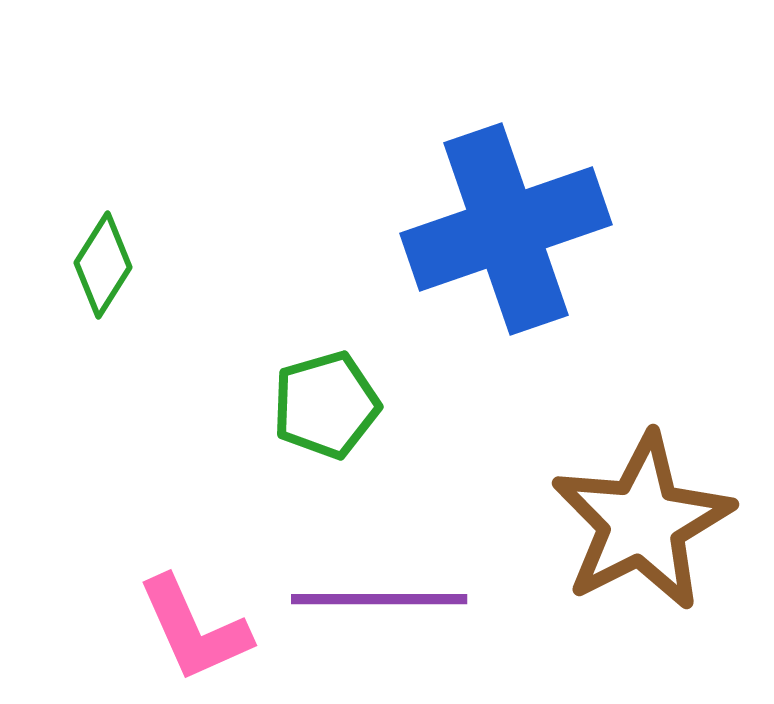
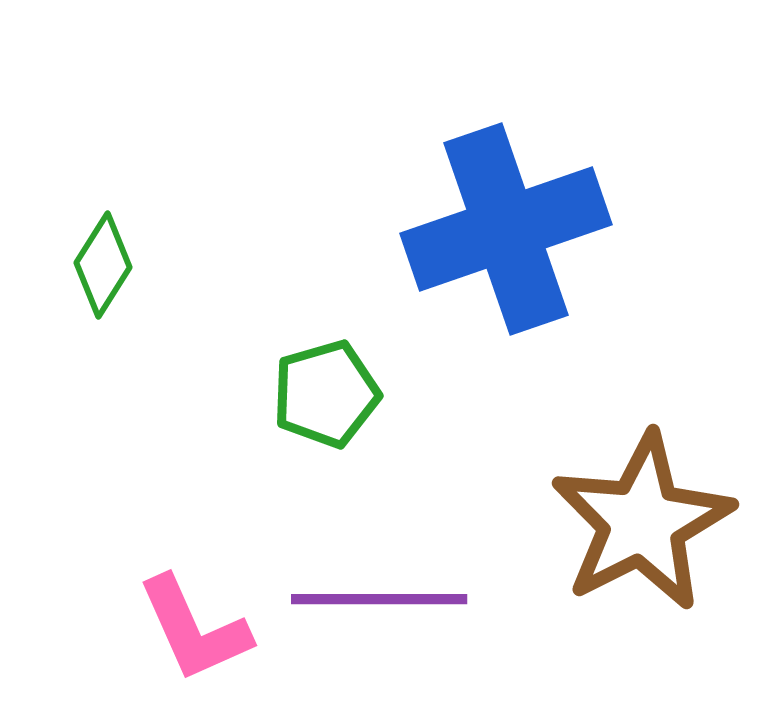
green pentagon: moved 11 px up
